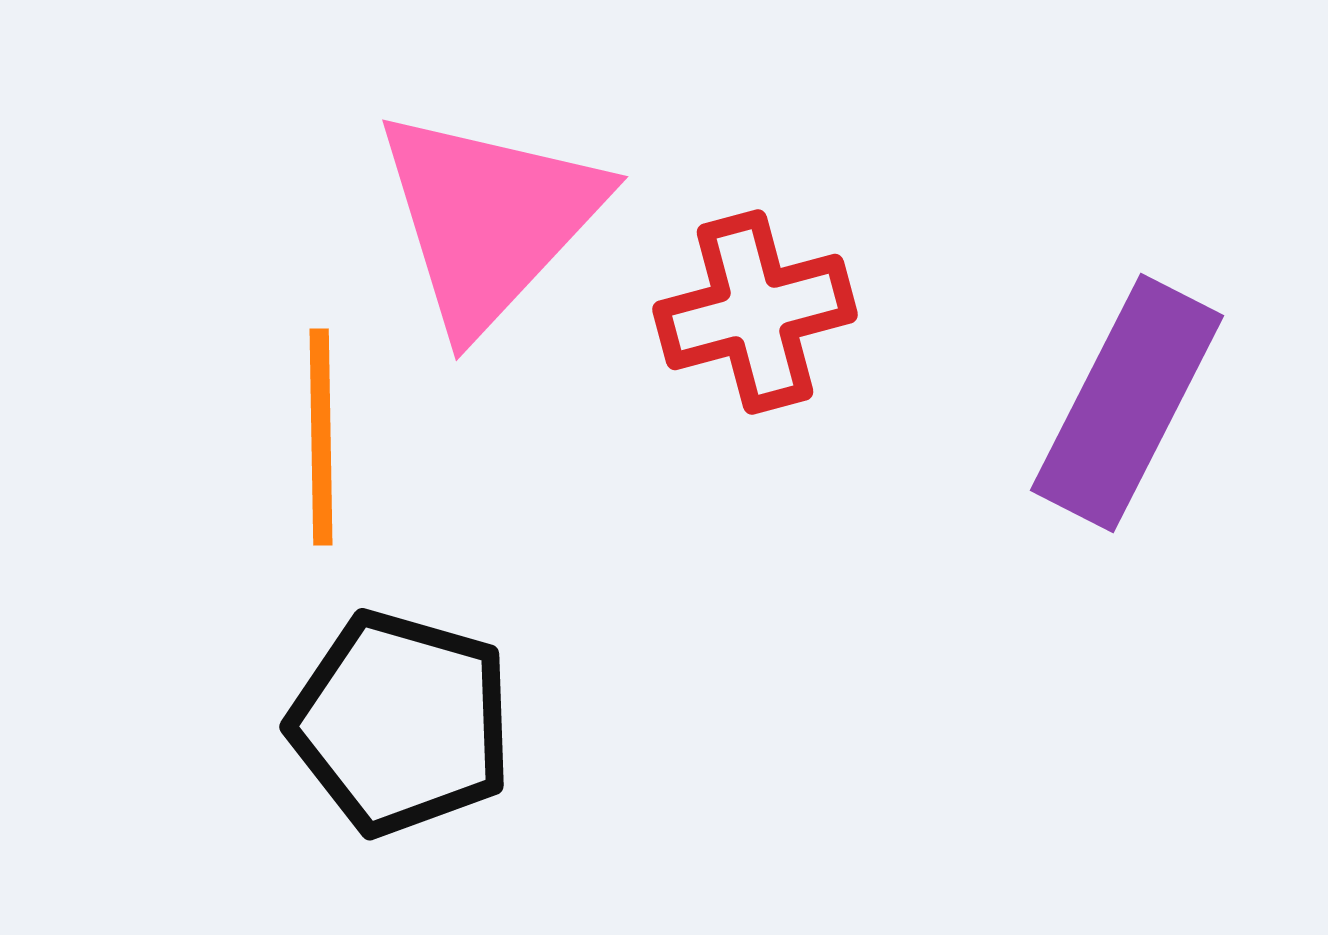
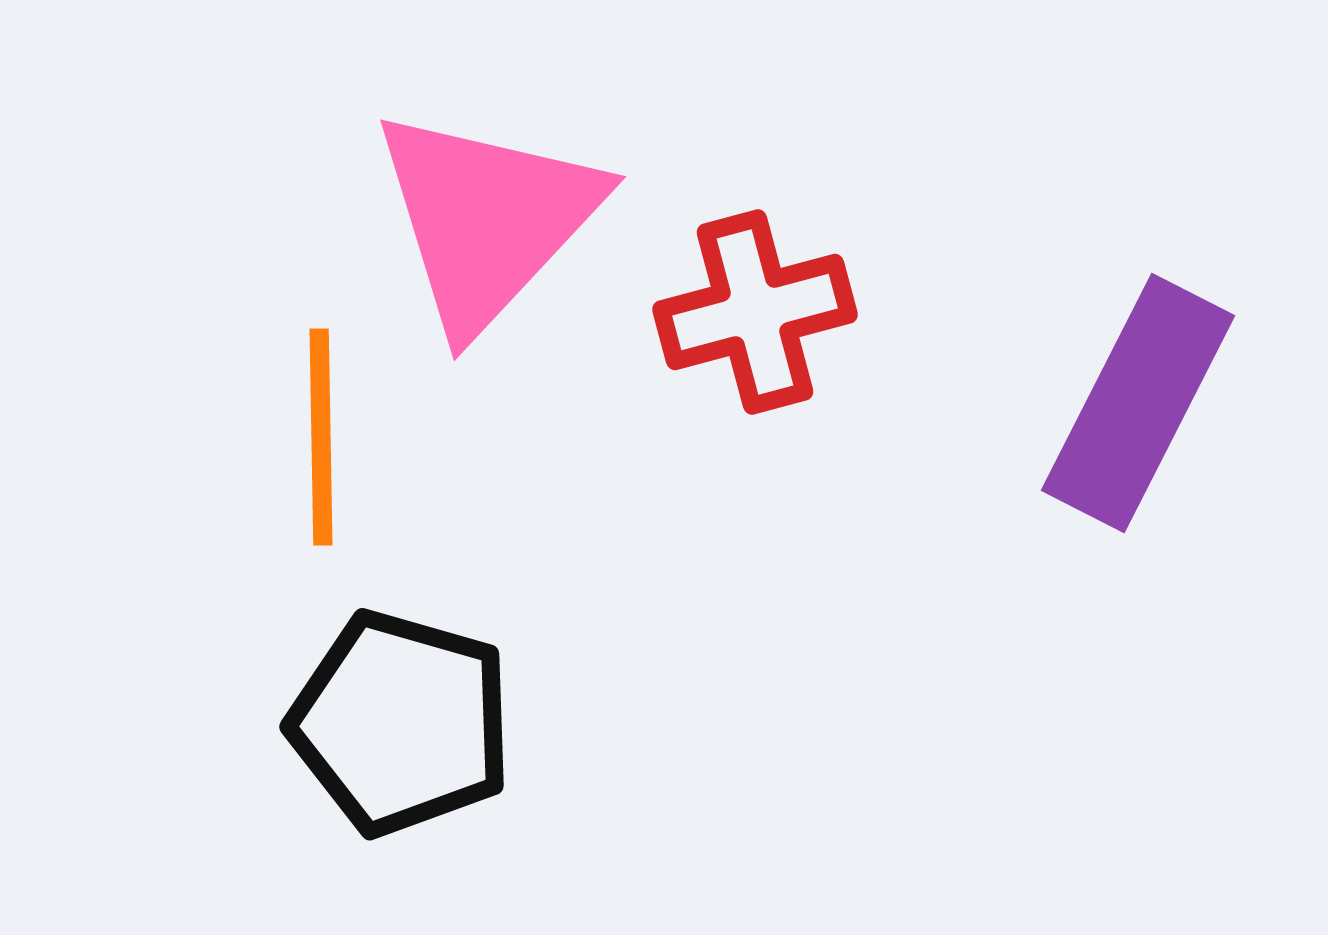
pink triangle: moved 2 px left
purple rectangle: moved 11 px right
